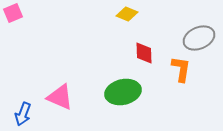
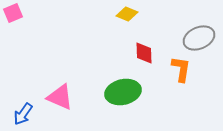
blue arrow: rotated 15 degrees clockwise
